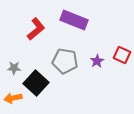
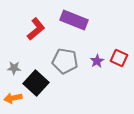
red square: moved 3 px left, 3 px down
